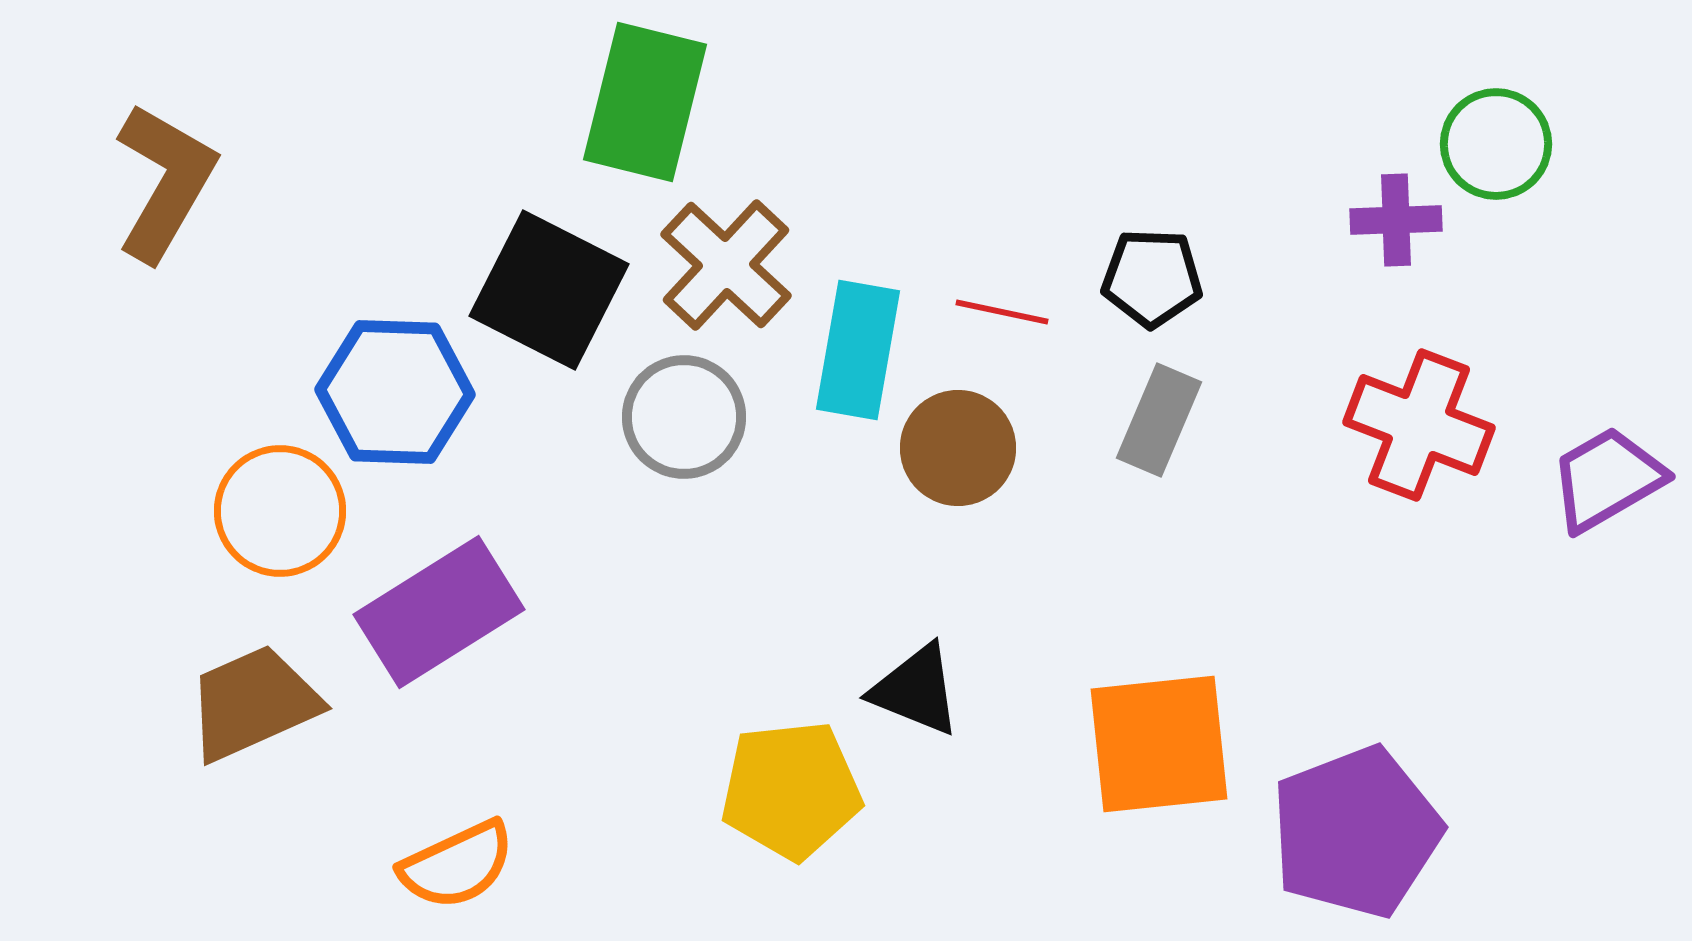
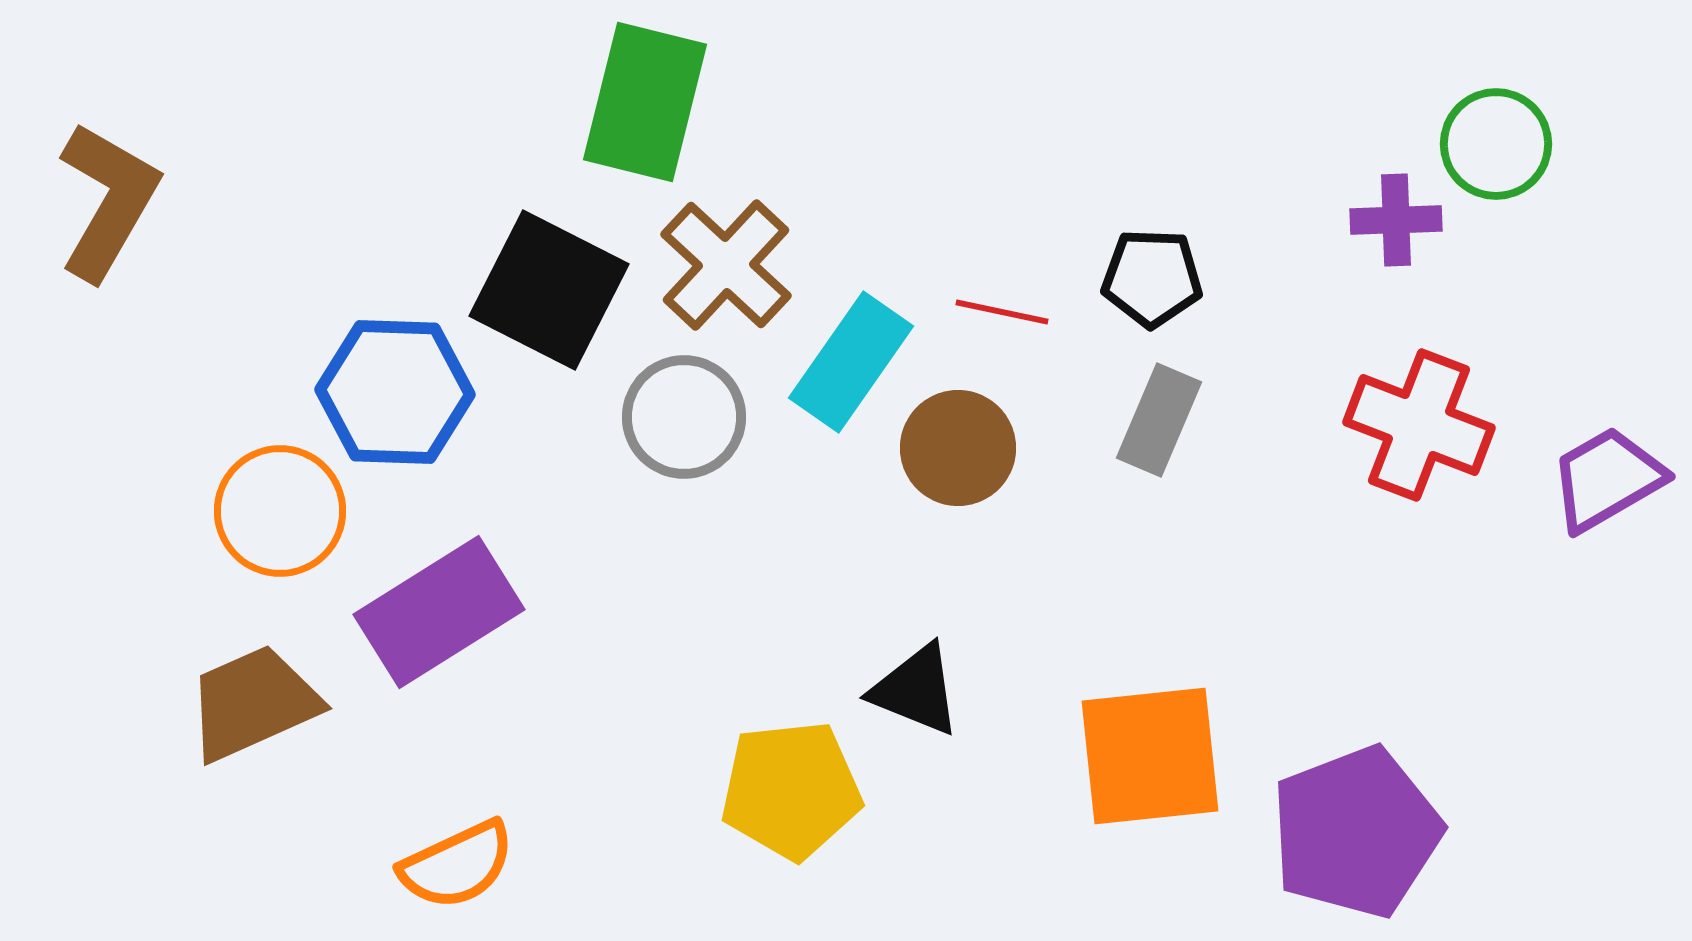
brown L-shape: moved 57 px left, 19 px down
cyan rectangle: moved 7 px left, 12 px down; rotated 25 degrees clockwise
orange square: moved 9 px left, 12 px down
